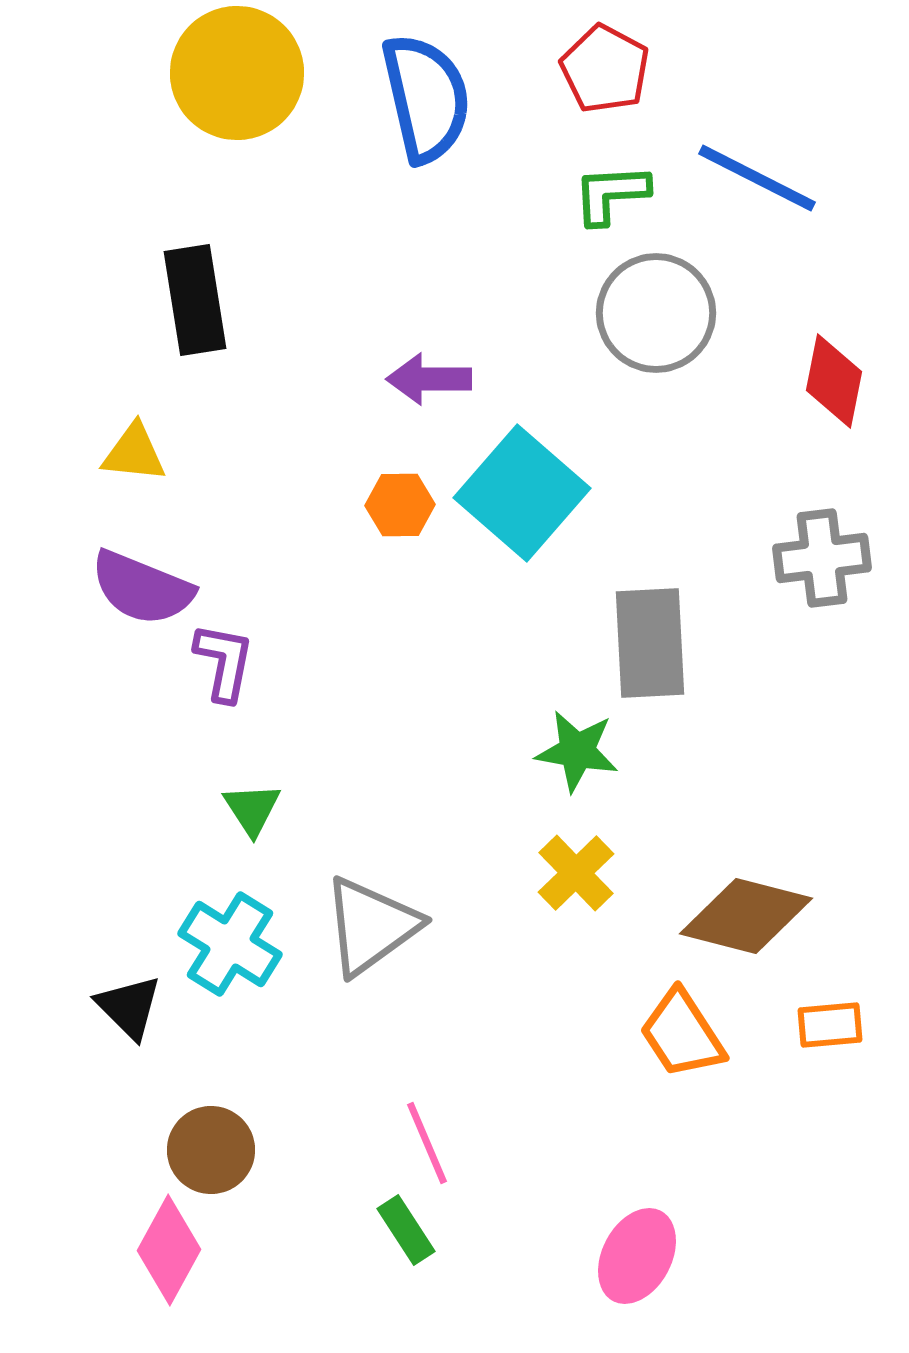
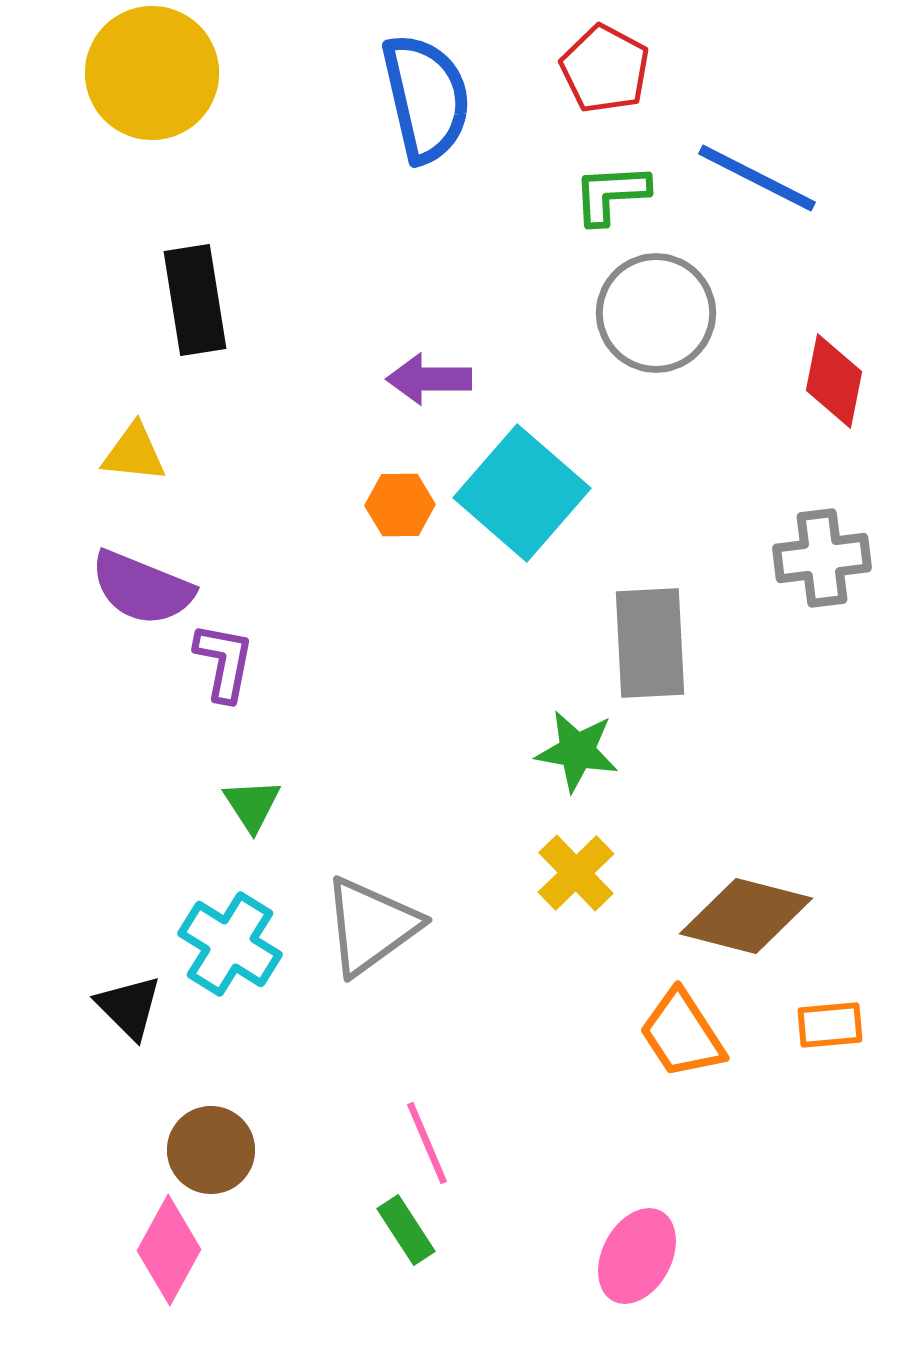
yellow circle: moved 85 px left
green triangle: moved 4 px up
